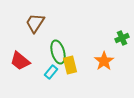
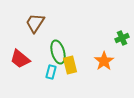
red trapezoid: moved 2 px up
cyan rectangle: rotated 24 degrees counterclockwise
